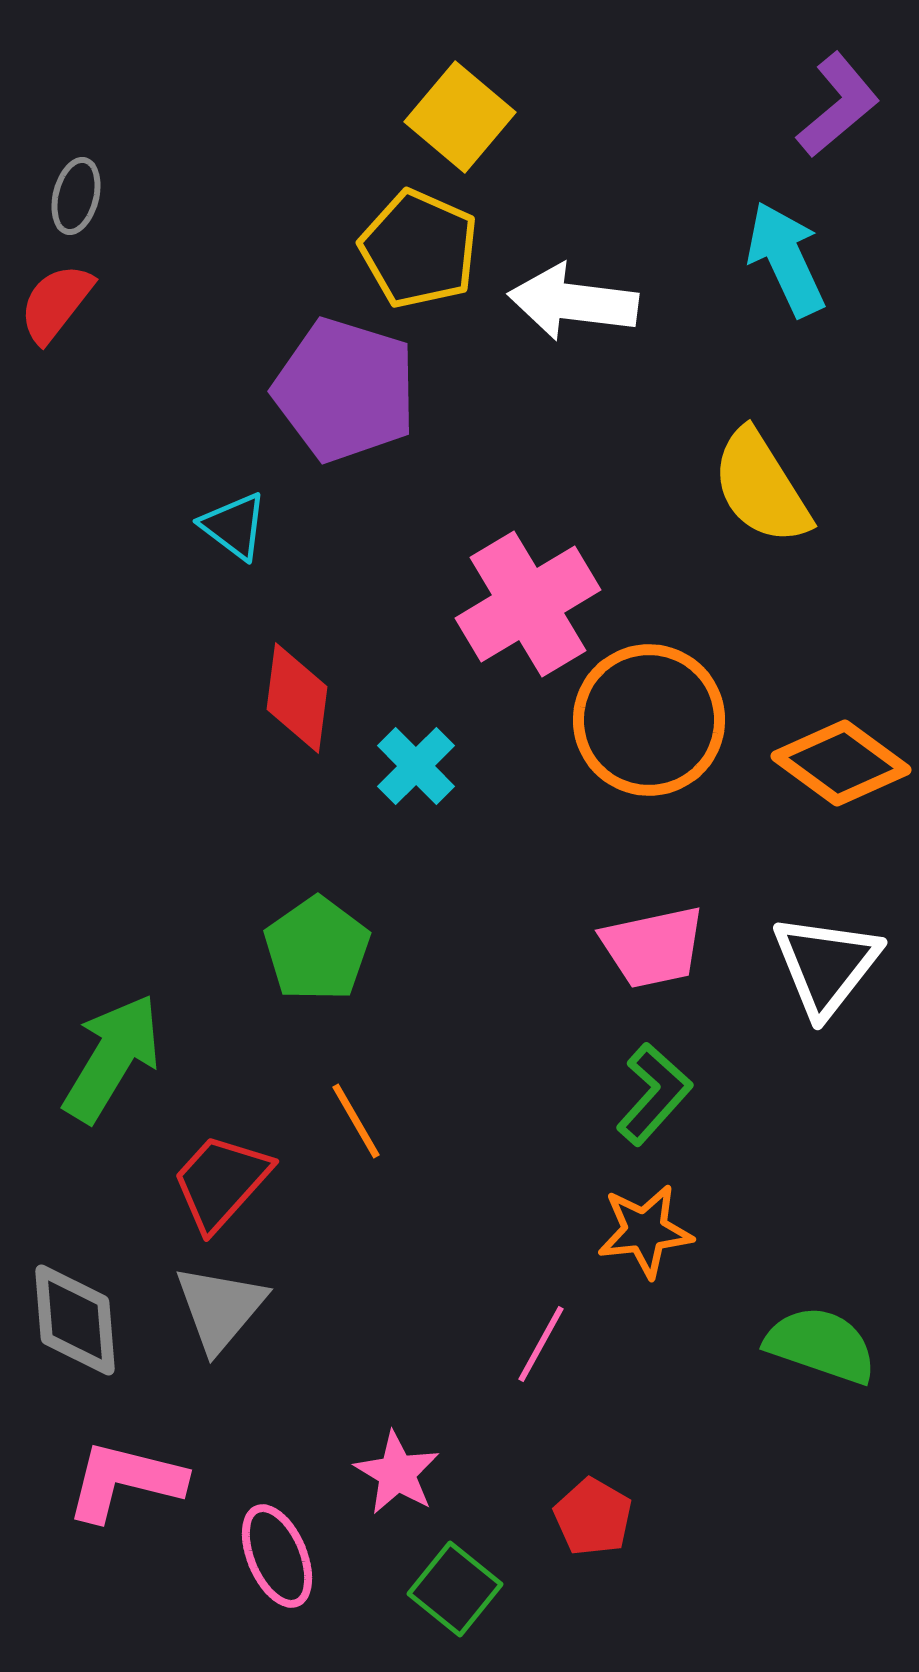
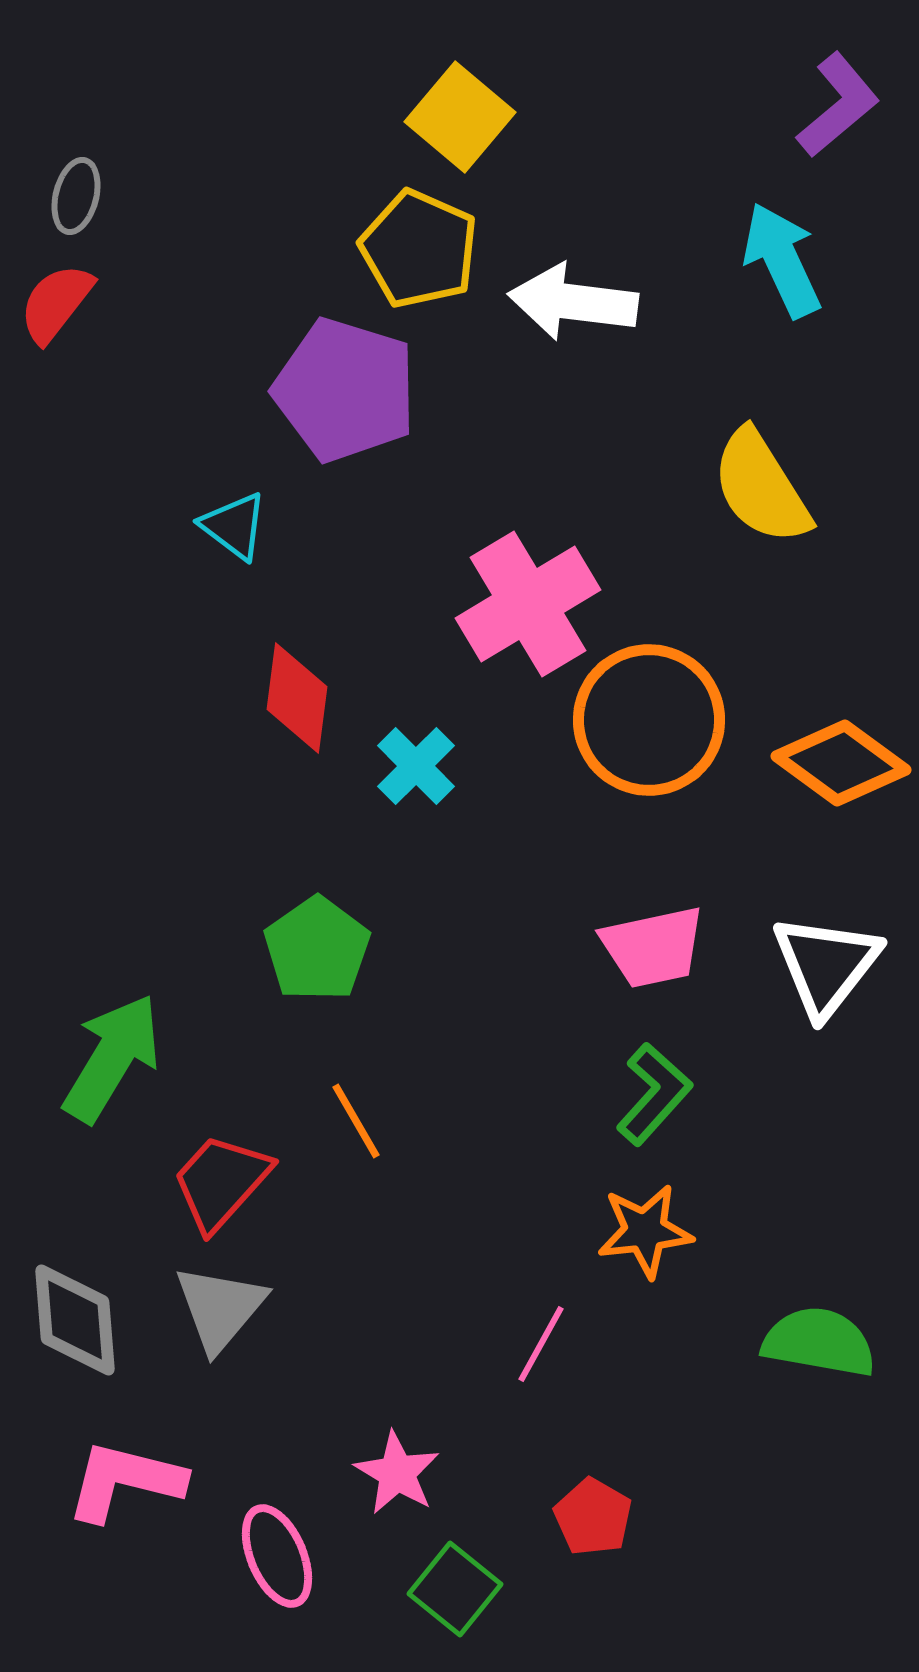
cyan arrow: moved 4 px left, 1 px down
green semicircle: moved 2 px left, 3 px up; rotated 9 degrees counterclockwise
